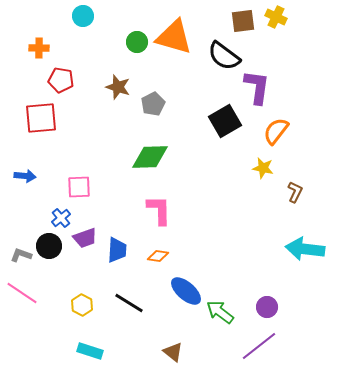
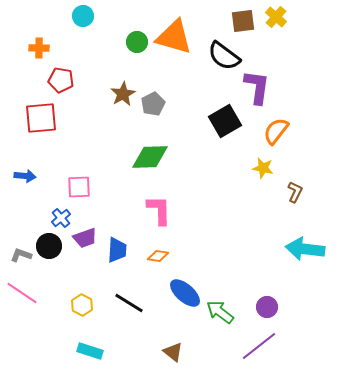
yellow cross: rotated 15 degrees clockwise
brown star: moved 5 px right, 7 px down; rotated 25 degrees clockwise
blue ellipse: moved 1 px left, 2 px down
